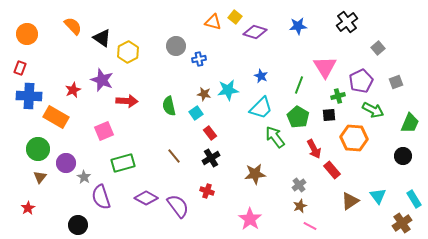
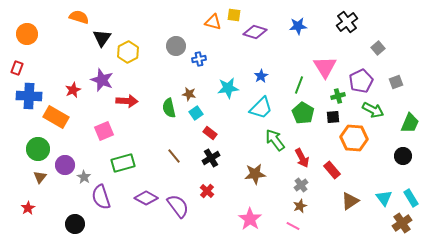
yellow square at (235, 17): moved 1 px left, 2 px up; rotated 32 degrees counterclockwise
orange semicircle at (73, 26): moved 6 px right, 9 px up; rotated 30 degrees counterclockwise
black triangle at (102, 38): rotated 30 degrees clockwise
red rectangle at (20, 68): moved 3 px left
blue star at (261, 76): rotated 16 degrees clockwise
cyan star at (228, 90): moved 2 px up
brown star at (204, 94): moved 15 px left
green semicircle at (169, 106): moved 2 px down
black square at (329, 115): moved 4 px right, 2 px down
green pentagon at (298, 117): moved 5 px right, 4 px up
red rectangle at (210, 133): rotated 16 degrees counterclockwise
green arrow at (275, 137): moved 3 px down
red arrow at (314, 149): moved 12 px left, 9 px down
purple circle at (66, 163): moved 1 px left, 2 px down
gray cross at (299, 185): moved 2 px right
red cross at (207, 191): rotated 24 degrees clockwise
cyan triangle at (378, 196): moved 6 px right, 2 px down
cyan rectangle at (414, 199): moved 3 px left, 1 px up
black circle at (78, 225): moved 3 px left, 1 px up
pink line at (310, 226): moved 17 px left
